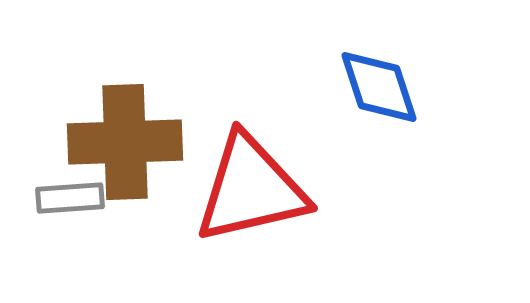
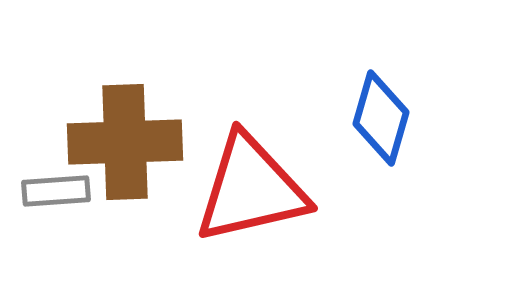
blue diamond: moved 2 px right, 31 px down; rotated 34 degrees clockwise
gray rectangle: moved 14 px left, 7 px up
